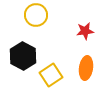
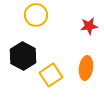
red star: moved 4 px right, 5 px up
